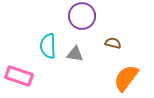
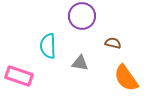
gray triangle: moved 5 px right, 9 px down
orange semicircle: rotated 72 degrees counterclockwise
